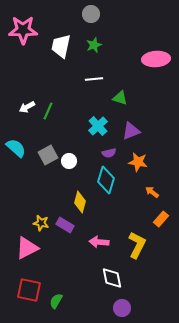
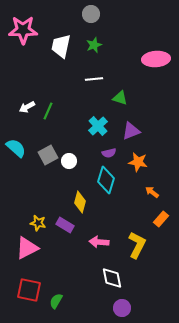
yellow star: moved 3 px left
